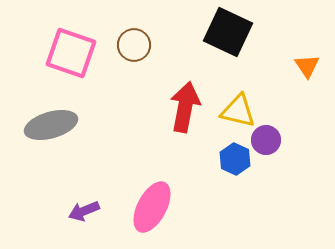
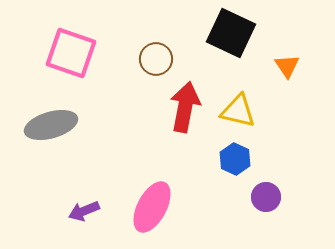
black square: moved 3 px right, 1 px down
brown circle: moved 22 px right, 14 px down
orange triangle: moved 20 px left
purple circle: moved 57 px down
